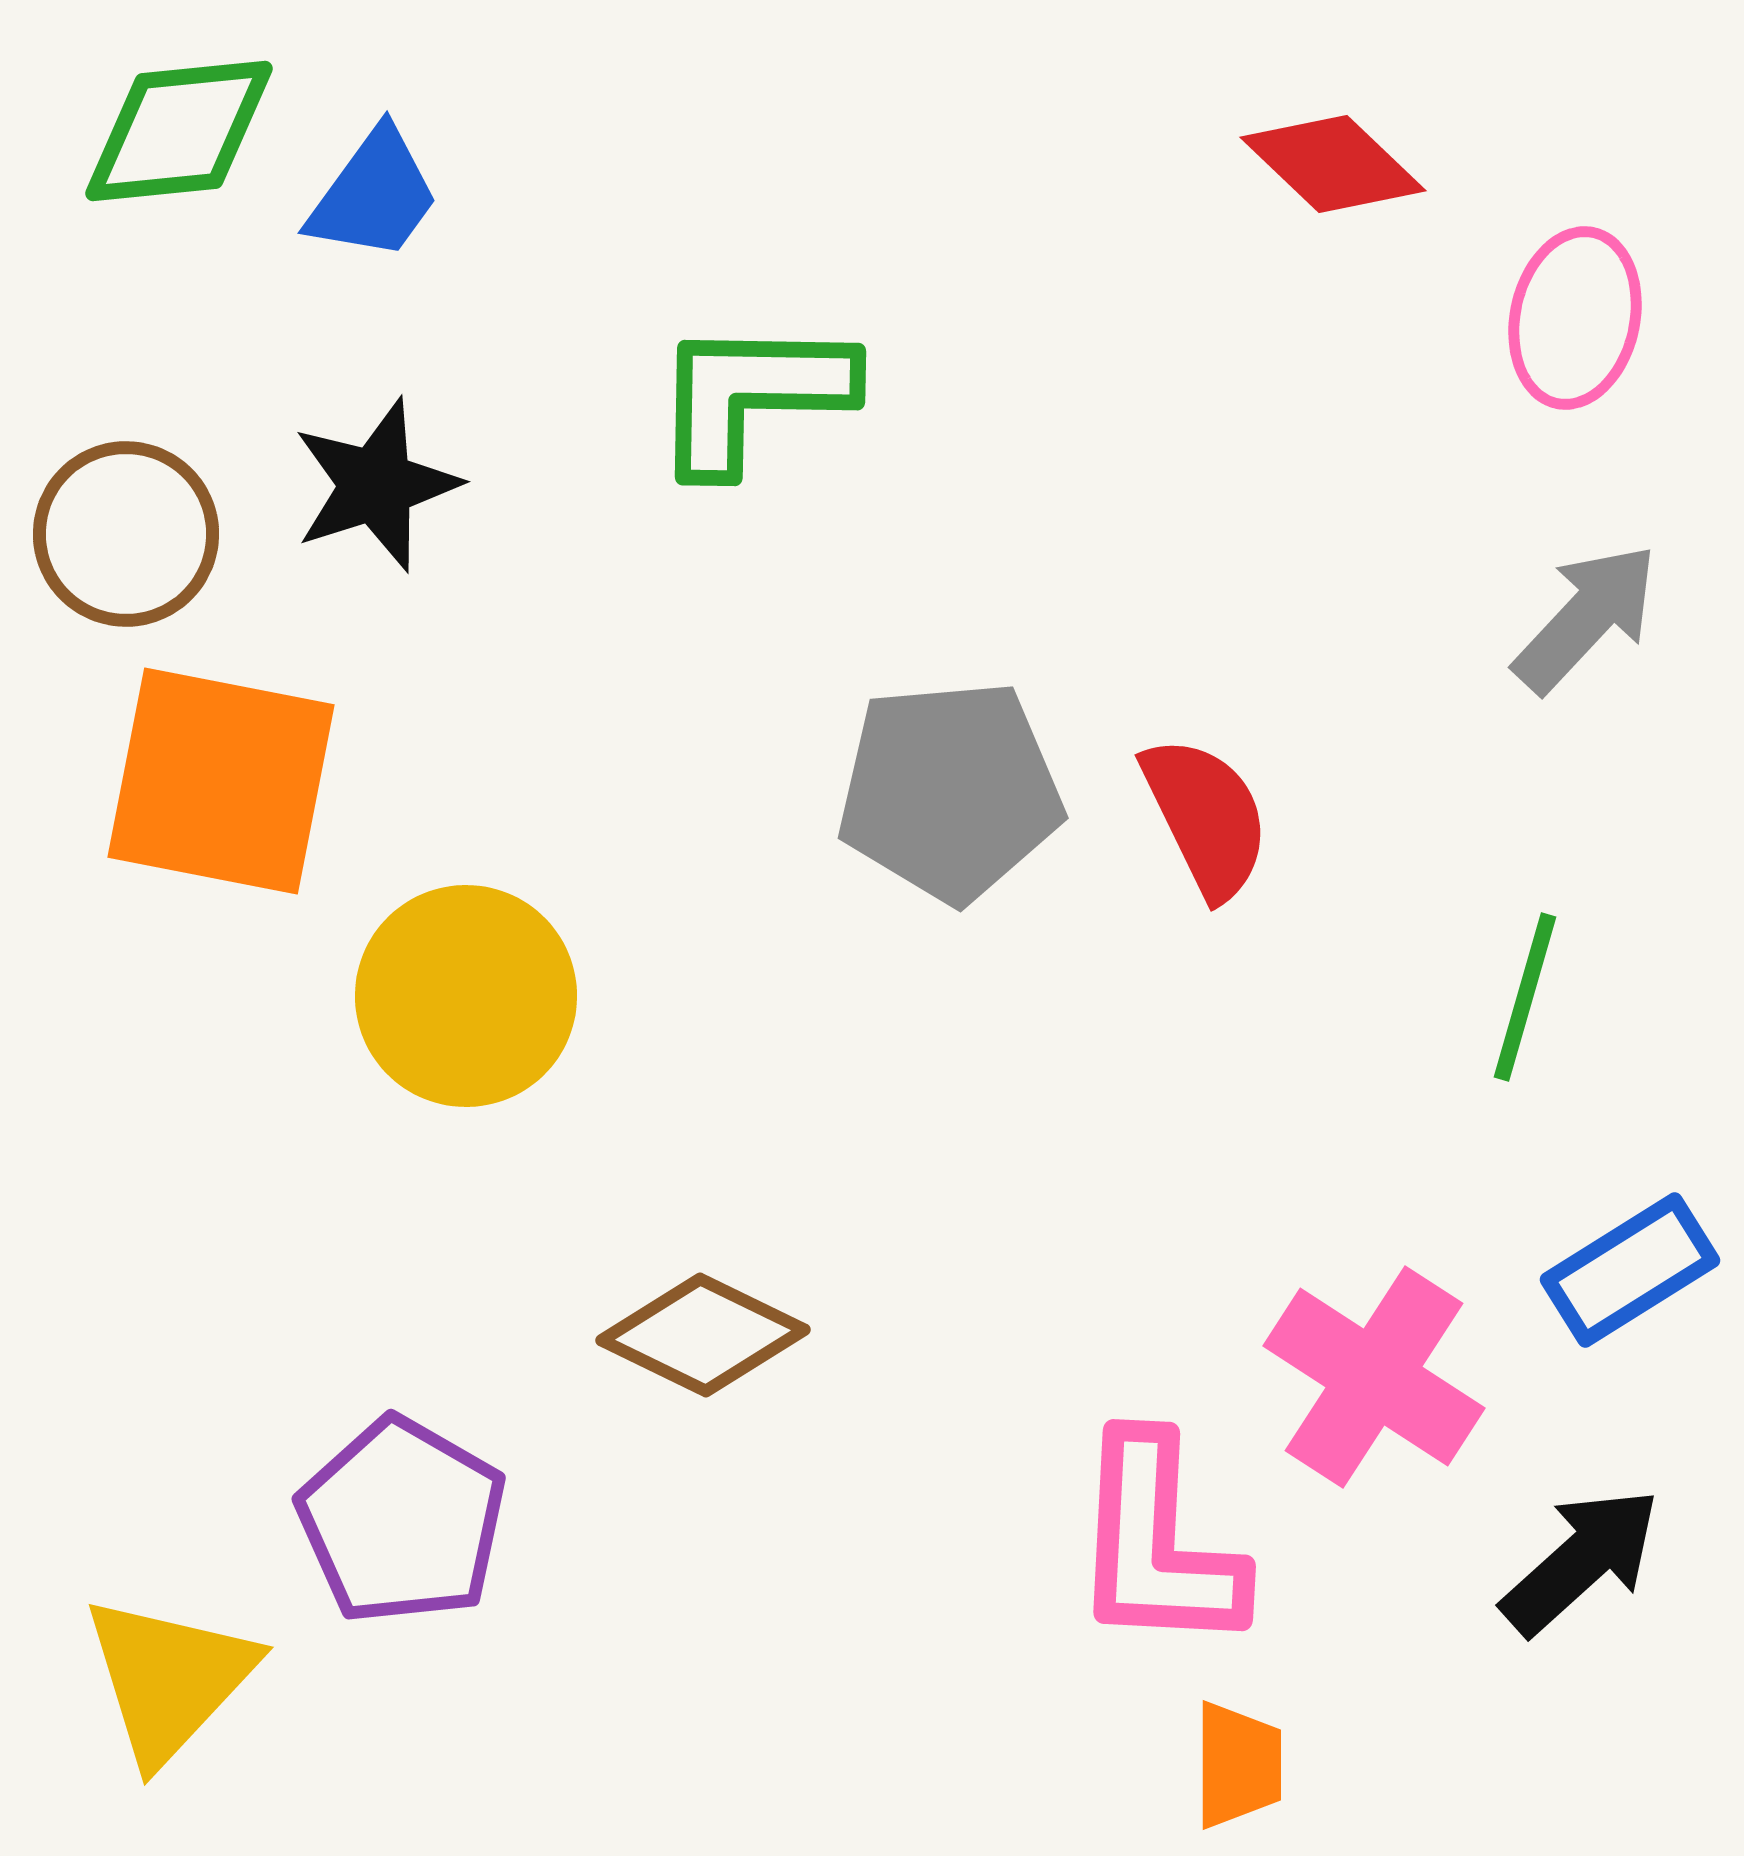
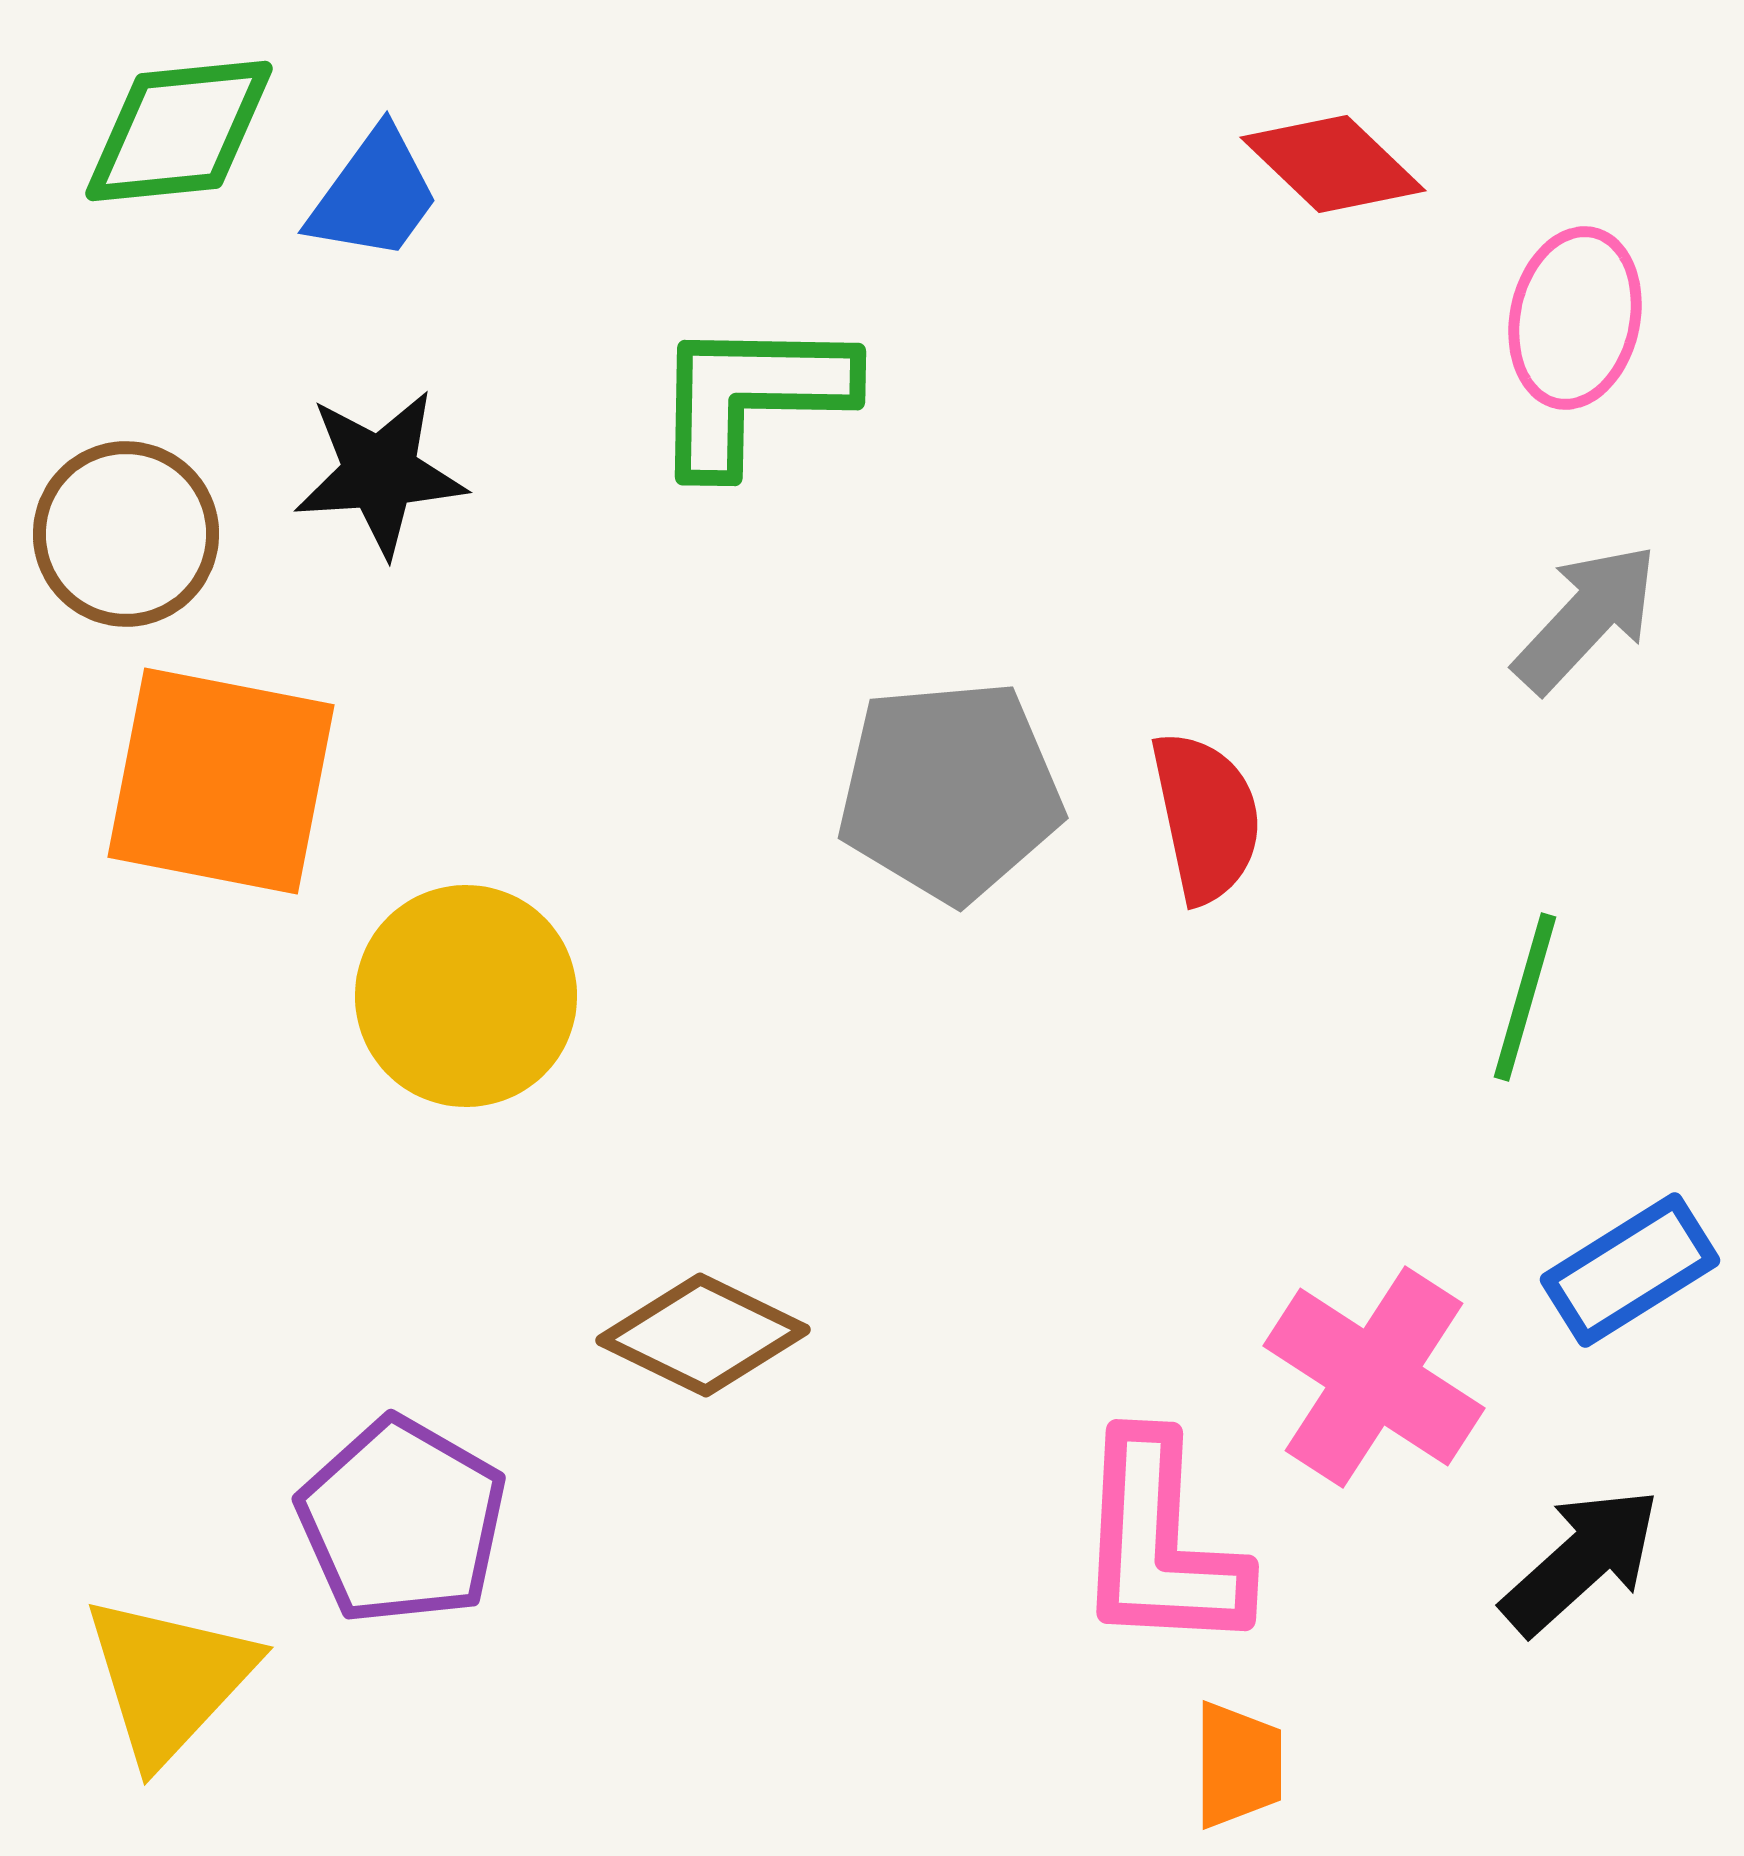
black star: moved 4 px right, 12 px up; rotated 14 degrees clockwise
red semicircle: rotated 14 degrees clockwise
pink L-shape: moved 3 px right
